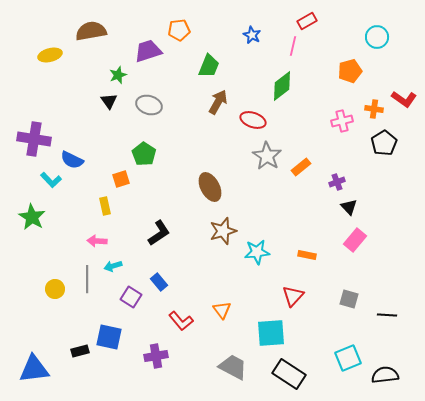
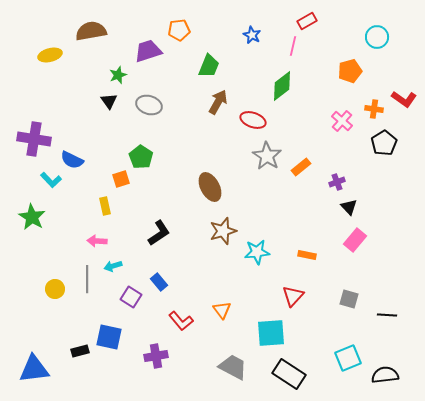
pink cross at (342, 121): rotated 35 degrees counterclockwise
green pentagon at (144, 154): moved 3 px left, 3 px down
